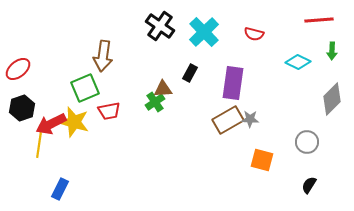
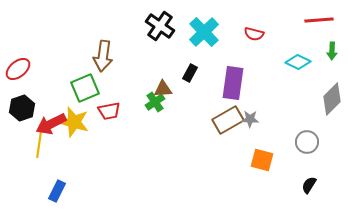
blue rectangle: moved 3 px left, 2 px down
